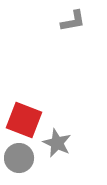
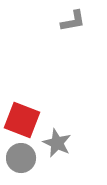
red square: moved 2 px left
gray circle: moved 2 px right
